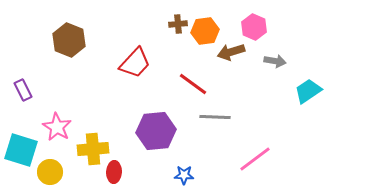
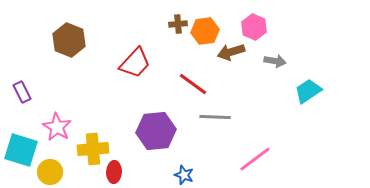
purple rectangle: moved 1 px left, 2 px down
blue star: rotated 18 degrees clockwise
